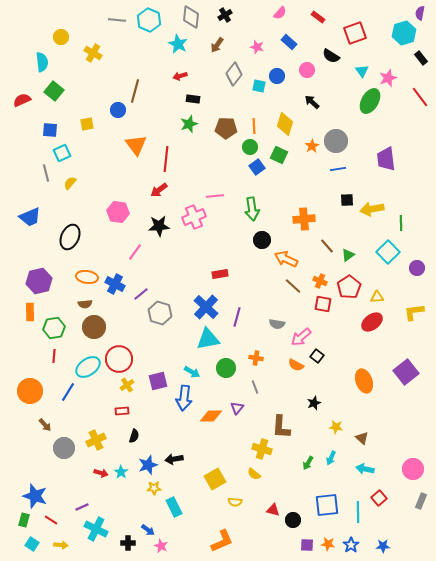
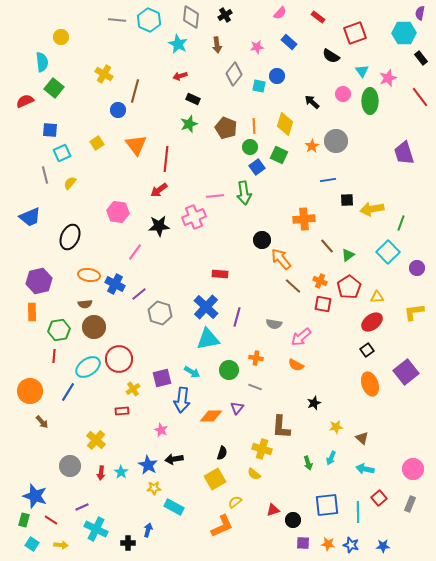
cyan hexagon at (404, 33): rotated 15 degrees clockwise
brown arrow at (217, 45): rotated 42 degrees counterclockwise
pink star at (257, 47): rotated 24 degrees counterclockwise
yellow cross at (93, 53): moved 11 px right, 21 px down
pink circle at (307, 70): moved 36 px right, 24 px down
green square at (54, 91): moved 3 px up
black rectangle at (193, 99): rotated 16 degrees clockwise
red semicircle at (22, 100): moved 3 px right, 1 px down
green ellipse at (370, 101): rotated 30 degrees counterclockwise
yellow square at (87, 124): moved 10 px right, 19 px down; rotated 24 degrees counterclockwise
brown pentagon at (226, 128): rotated 20 degrees clockwise
purple trapezoid at (386, 159): moved 18 px right, 6 px up; rotated 10 degrees counterclockwise
blue line at (338, 169): moved 10 px left, 11 px down
gray line at (46, 173): moved 1 px left, 2 px down
green arrow at (252, 209): moved 8 px left, 16 px up
green line at (401, 223): rotated 21 degrees clockwise
orange arrow at (286, 259): moved 5 px left; rotated 25 degrees clockwise
red rectangle at (220, 274): rotated 14 degrees clockwise
orange ellipse at (87, 277): moved 2 px right, 2 px up
purple line at (141, 294): moved 2 px left
orange rectangle at (30, 312): moved 2 px right
gray semicircle at (277, 324): moved 3 px left
green hexagon at (54, 328): moved 5 px right, 2 px down
black square at (317, 356): moved 50 px right, 6 px up; rotated 16 degrees clockwise
green circle at (226, 368): moved 3 px right, 2 px down
purple square at (158, 381): moved 4 px right, 3 px up
orange ellipse at (364, 381): moved 6 px right, 3 px down
yellow cross at (127, 385): moved 6 px right, 4 px down
gray line at (255, 387): rotated 48 degrees counterclockwise
blue arrow at (184, 398): moved 2 px left, 2 px down
brown arrow at (45, 425): moved 3 px left, 3 px up
yellow star at (336, 427): rotated 16 degrees counterclockwise
black semicircle at (134, 436): moved 88 px right, 17 px down
yellow cross at (96, 440): rotated 24 degrees counterclockwise
gray circle at (64, 448): moved 6 px right, 18 px down
green arrow at (308, 463): rotated 48 degrees counterclockwise
blue star at (148, 465): rotated 24 degrees counterclockwise
red arrow at (101, 473): rotated 80 degrees clockwise
gray rectangle at (421, 501): moved 11 px left, 3 px down
yellow semicircle at (235, 502): rotated 136 degrees clockwise
cyan rectangle at (174, 507): rotated 36 degrees counterclockwise
red triangle at (273, 510): rotated 32 degrees counterclockwise
blue arrow at (148, 530): rotated 112 degrees counterclockwise
orange L-shape at (222, 541): moved 15 px up
purple square at (307, 545): moved 4 px left, 2 px up
blue star at (351, 545): rotated 21 degrees counterclockwise
pink star at (161, 546): moved 116 px up
